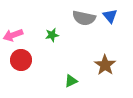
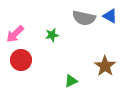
blue triangle: rotated 21 degrees counterclockwise
pink arrow: moved 2 px right, 1 px up; rotated 24 degrees counterclockwise
brown star: moved 1 px down
